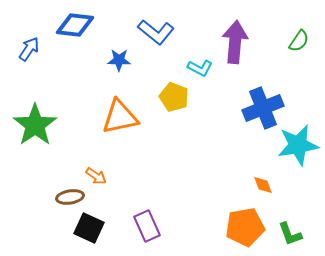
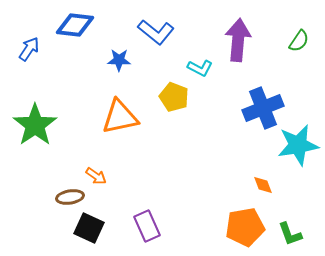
purple arrow: moved 3 px right, 2 px up
